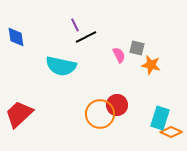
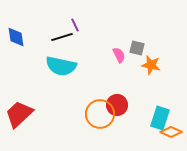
black line: moved 24 px left; rotated 10 degrees clockwise
